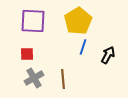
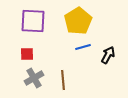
blue line: rotated 56 degrees clockwise
brown line: moved 1 px down
